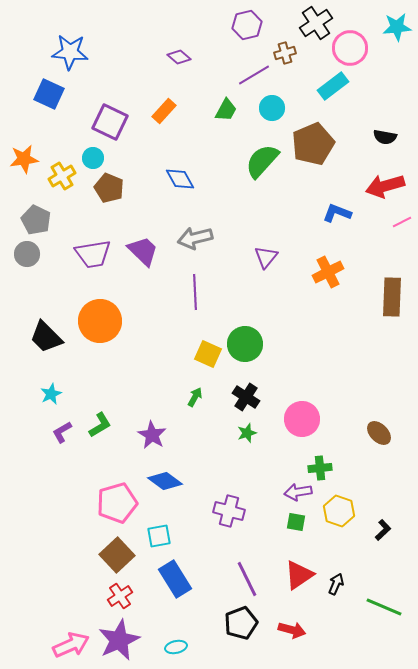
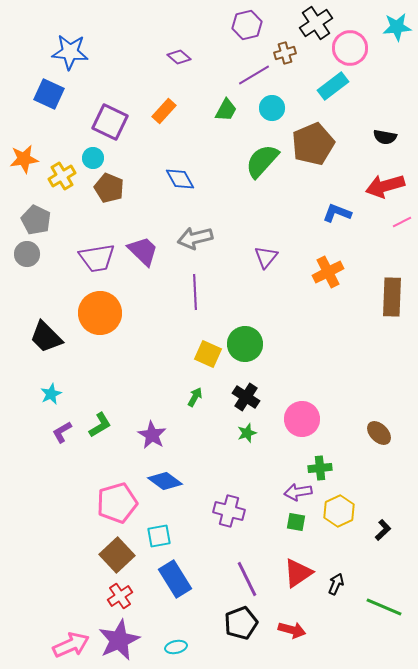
purple trapezoid at (93, 254): moved 4 px right, 4 px down
orange circle at (100, 321): moved 8 px up
yellow hexagon at (339, 511): rotated 16 degrees clockwise
red triangle at (299, 575): moved 1 px left, 2 px up
